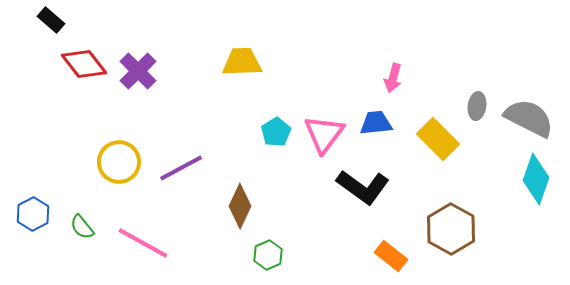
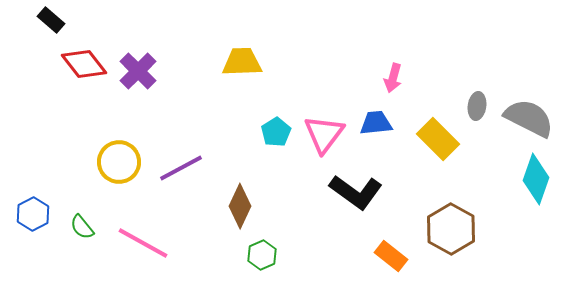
black L-shape: moved 7 px left, 5 px down
green hexagon: moved 6 px left
